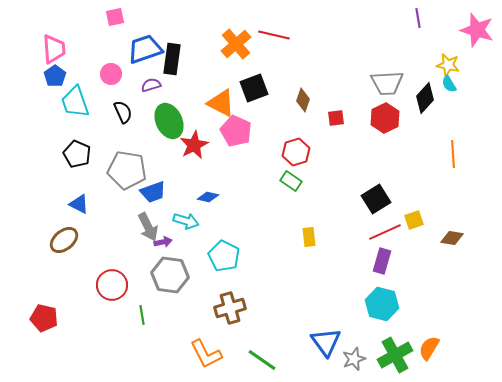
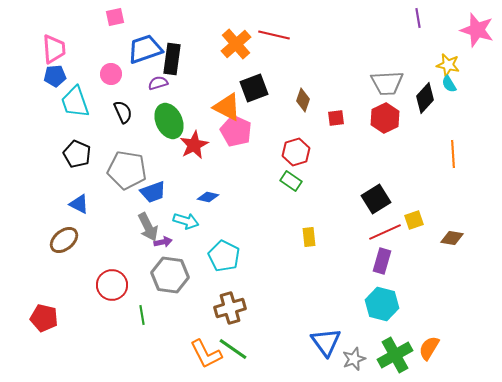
blue pentagon at (55, 76): rotated 30 degrees clockwise
purple semicircle at (151, 85): moved 7 px right, 2 px up
orange triangle at (221, 103): moved 6 px right, 4 px down
green line at (262, 360): moved 29 px left, 11 px up
